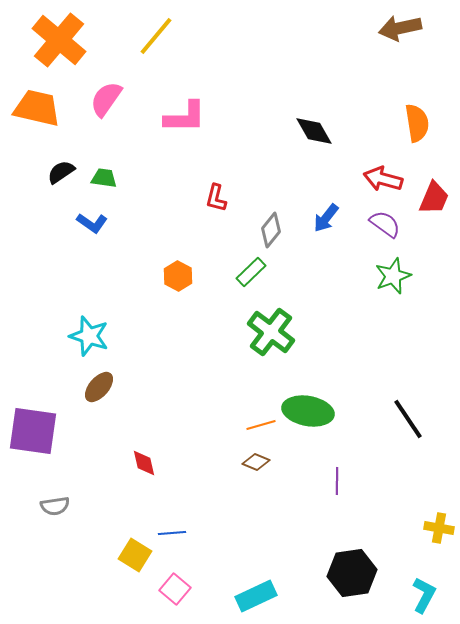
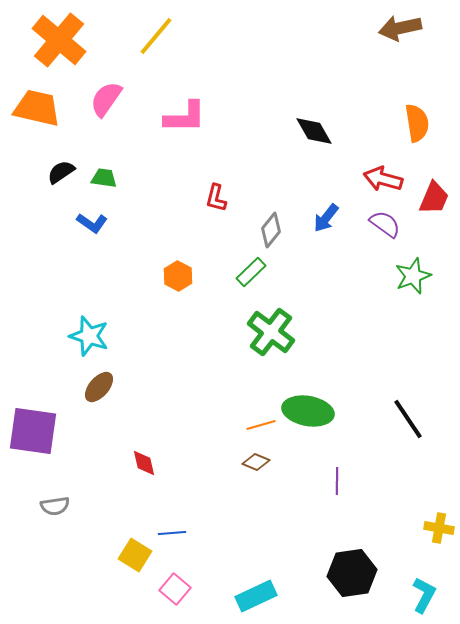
green star: moved 20 px right
